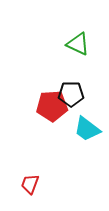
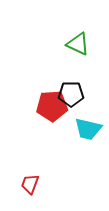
cyan trapezoid: moved 1 px right; rotated 24 degrees counterclockwise
